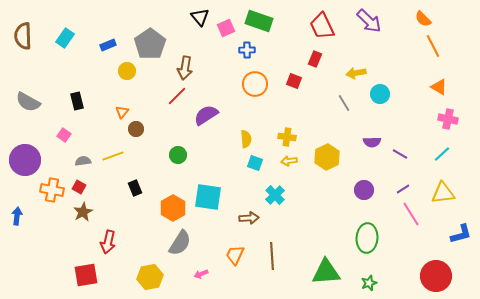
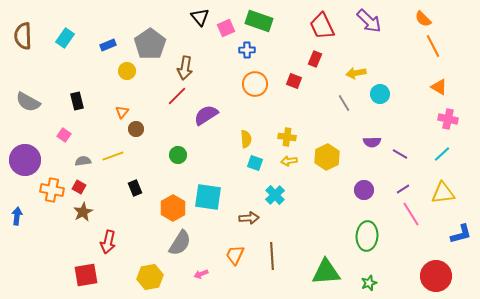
green ellipse at (367, 238): moved 2 px up
